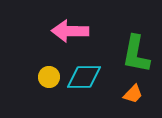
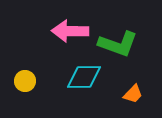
green L-shape: moved 18 px left, 10 px up; rotated 81 degrees counterclockwise
yellow circle: moved 24 px left, 4 px down
